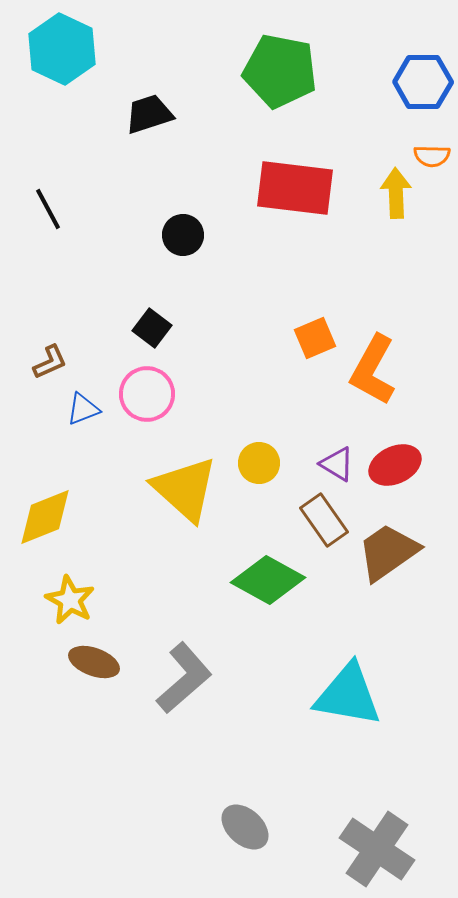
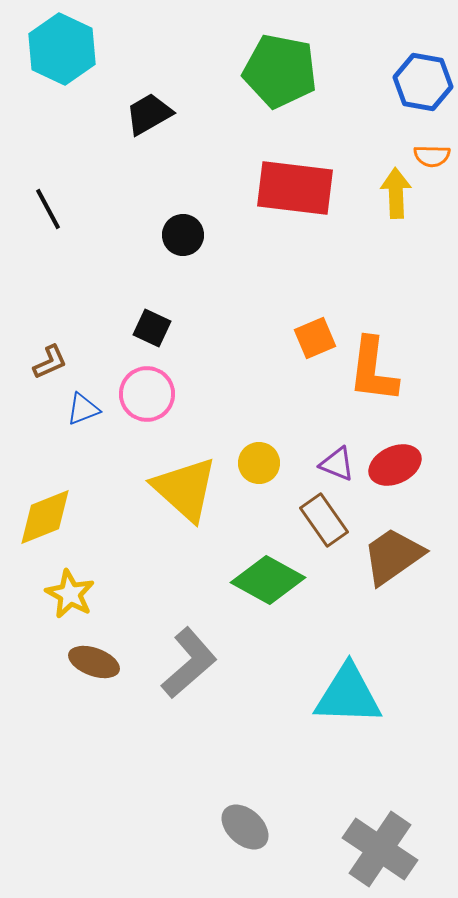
blue hexagon: rotated 10 degrees clockwise
black trapezoid: rotated 12 degrees counterclockwise
black square: rotated 12 degrees counterclockwise
orange L-shape: rotated 22 degrees counterclockwise
purple triangle: rotated 9 degrees counterclockwise
brown trapezoid: moved 5 px right, 4 px down
yellow star: moved 6 px up
gray L-shape: moved 5 px right, 15 px up
cyan triangle: rotated 8 degrees counterclockwise
gray cross: moved 3 px right
